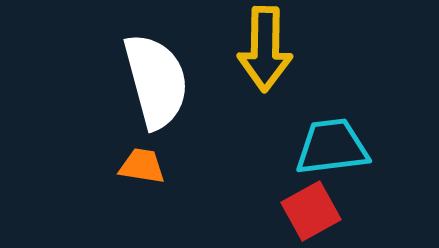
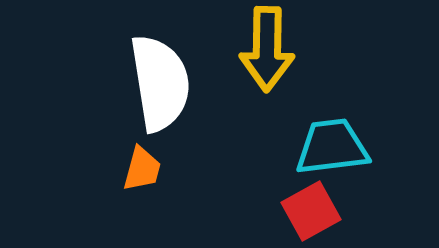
yellow arrow: moved 2 px right
white semicircle: moved 4 px right, 2 px down; rotated 6 degrees clockwise
orange trapezoid: moved 3 px down; rotated 96 degrees clockwise
